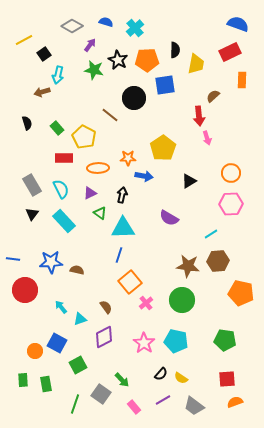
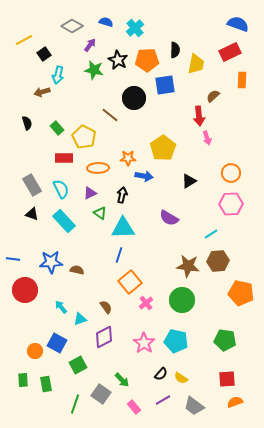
black triangle at (32, 214): rotated 48 degrees counterclockwise
